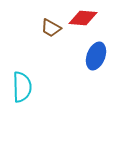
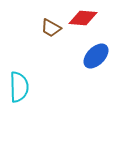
blue ellipse: rotated 24 degrees clockwise
cyan semicircle: moved 3 px left
